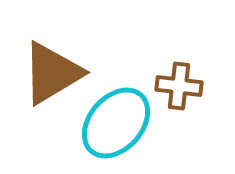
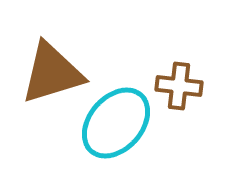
brown triangle: rotated 14 degrees clockwise
